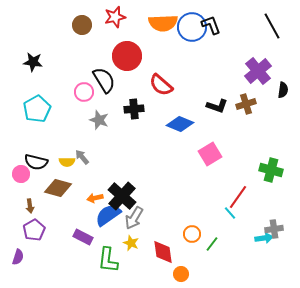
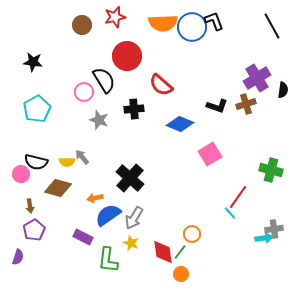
black L-shape at (211, 25): moved 3 px right, 4 px up
purple cross at (258, 71): moved 1 px left, 7 px down; rotated 8 degrees clockwise
black cross at (122, 196): moved 8 px right, 18 px up
green line at (212, 244): moved 32 px left, 8 px down
